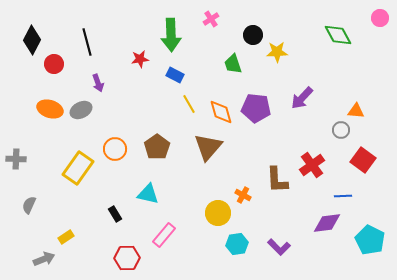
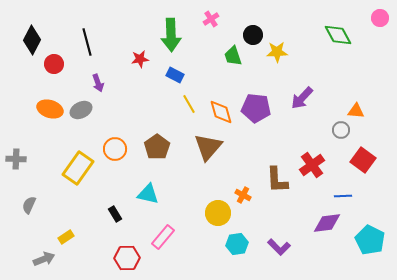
green trapezoid at (233, 64): moved 8 px up
pink rectangle at (164, 235): moved 1 px left, 2 px down
